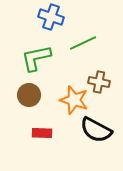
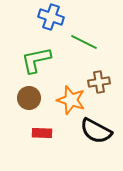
green line: moved 1 px right, 1 px up; rotated 52 degrees clockwise
green L-shape: moved 2 px down
brown cross: rotated 20 degrees counterclockwise
brown circle: moved 3 px down
orange star: moved 3 px left
black semicircle: moved 1 px down
